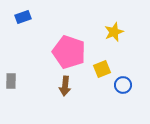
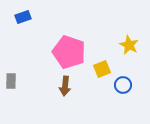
yellow star: moved 15 px right, 13 px down; rotated 24 degrees counterclockwise
